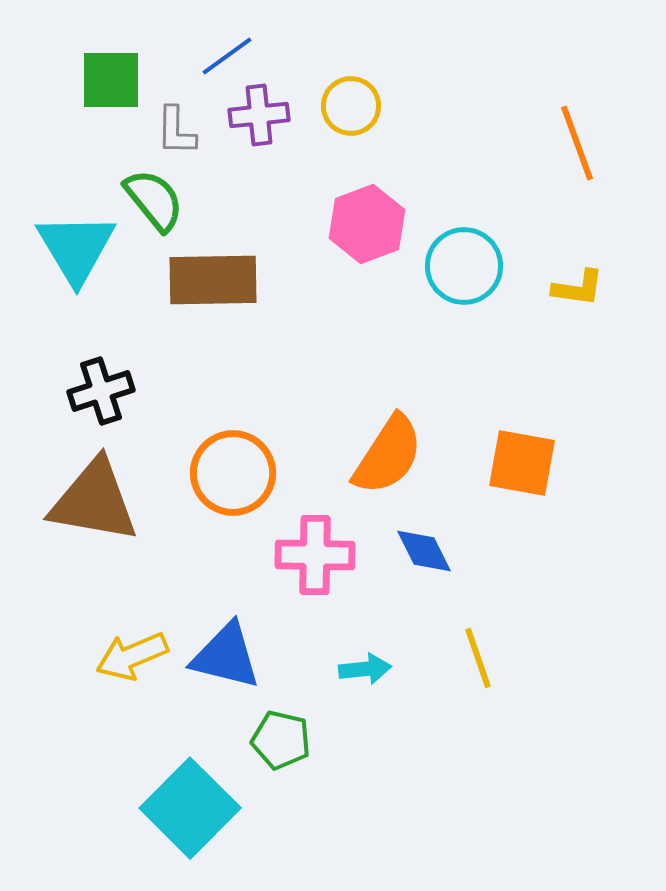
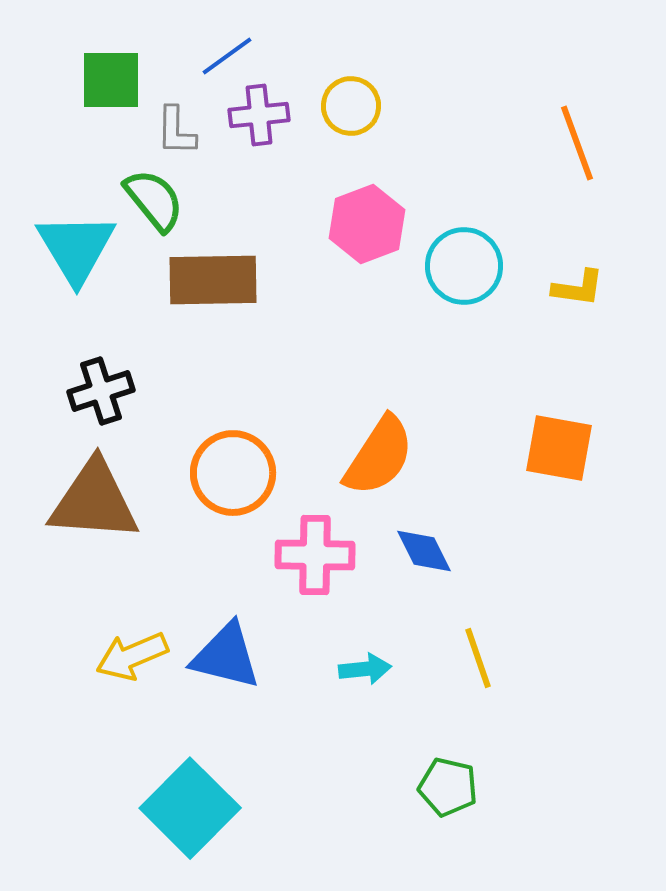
orange semicircle: moved 9 px left, 1 px down
orange square: moved 37 px right, 15 px up
brown triangle: rotated 6 degrees counterclockwise
green pentagon: moved 167 px right, 47 px down
